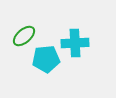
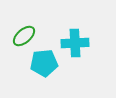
cyan pentagon: moved 2 px left, 4 px down
